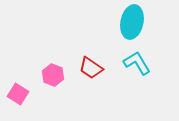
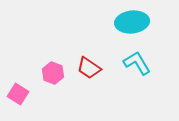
cyan ellipse: rotated 72 degrees clockwise
red trapezoid: moved 2 px left
pink hexagon: moved 2 px up
